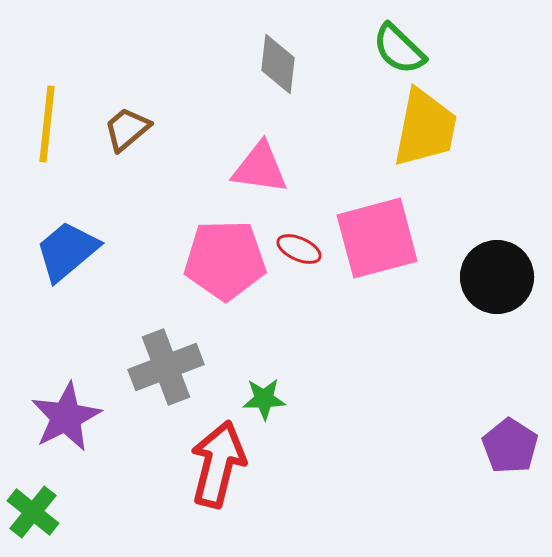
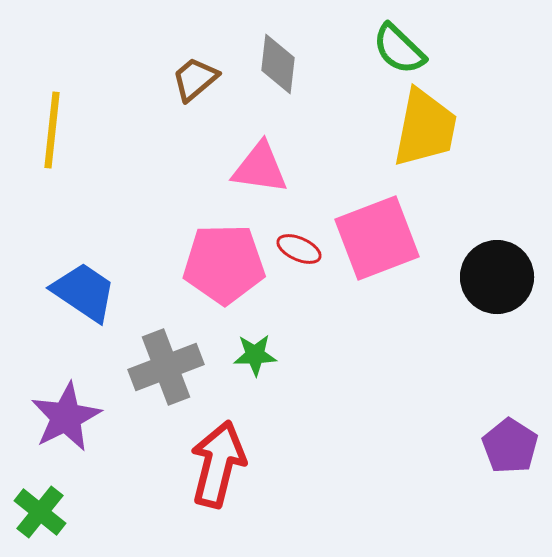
yellow line: moved 5 px right, 6 px down
brown trapezoid: moved 68 px right, 50 px up
pink square: rotated 6 degrees counterclockwise
blue trapezoid: moved 17 px right, 41 px down; rotated 74 degrees clockwise
pink pentagon: moved 1 px left, 4 px down
green star: moved 9 px left, 44 px up
green cross: moved 7 px right
